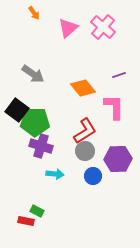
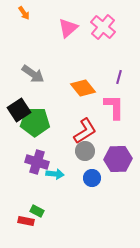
orange arrow: moved 10 px left
purple line: moved 2 px down; rotated 56 degrees counterclockwise
black square: moved 2 px right; rotated 20 degrees clockwise
purple cross: moved 4 px left, 16 px down
blue circle: moved 1 px left, 2 px down
